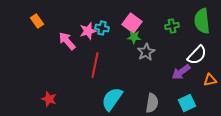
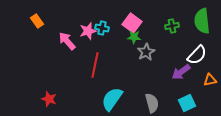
gray semicircle: rotated 24 degrees counterclockwise
